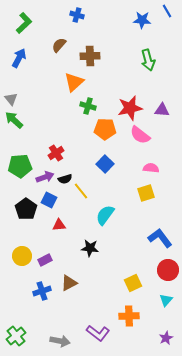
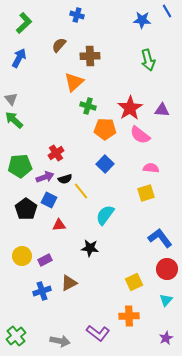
red star at (130, 108): rotated 20 degrees counterclockwise
red circle at (168, 270): moved 1 px left, 1 px up
yellow square at (133, 283): moved 1 px right, 1 px up
